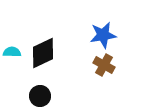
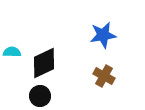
black diamond: moved 1 px right, 10 px down
brown cross: moved 11 px down
